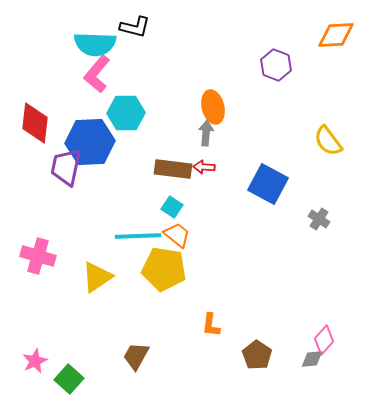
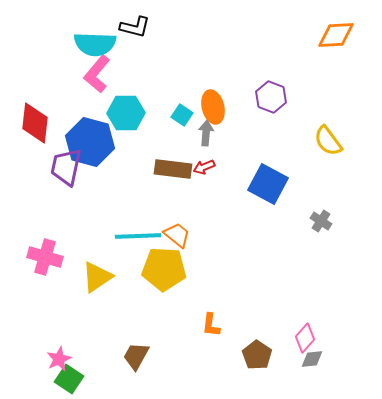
purple hexagon: moved 5 px left, 32 px down
blue hexagon: rotated 18 degrees clockwise
red arrow: rotated 25 degrees counterclockwise
cyan square: moved 10 px right, 92 px up
gray cross: moved 2 px right, 2 px down
pink cross: moved 7 px right, 1 px down
yellow pentagon: rotated 6 degrees counterclockwise
pink diamond: moved 19 px left, 2 px up
pink star: moved 24 px right, 2 px up
green square: rotated 8 degrees counterclockwise
